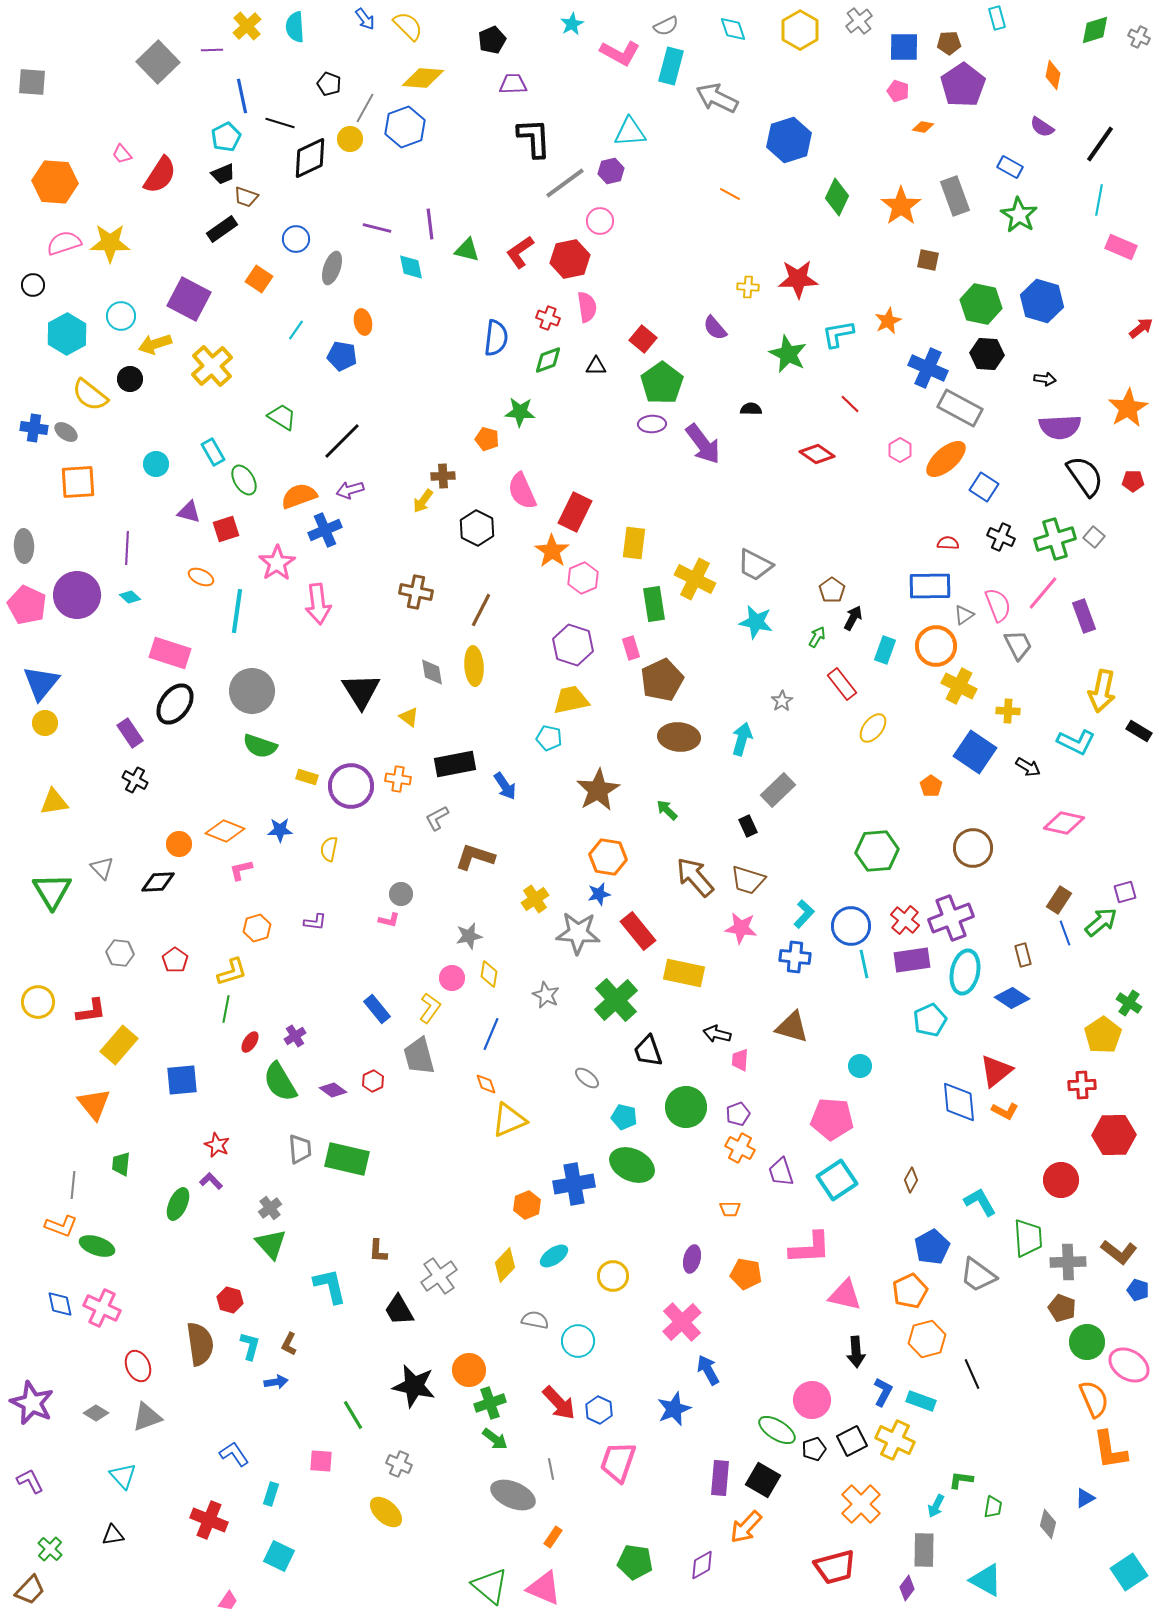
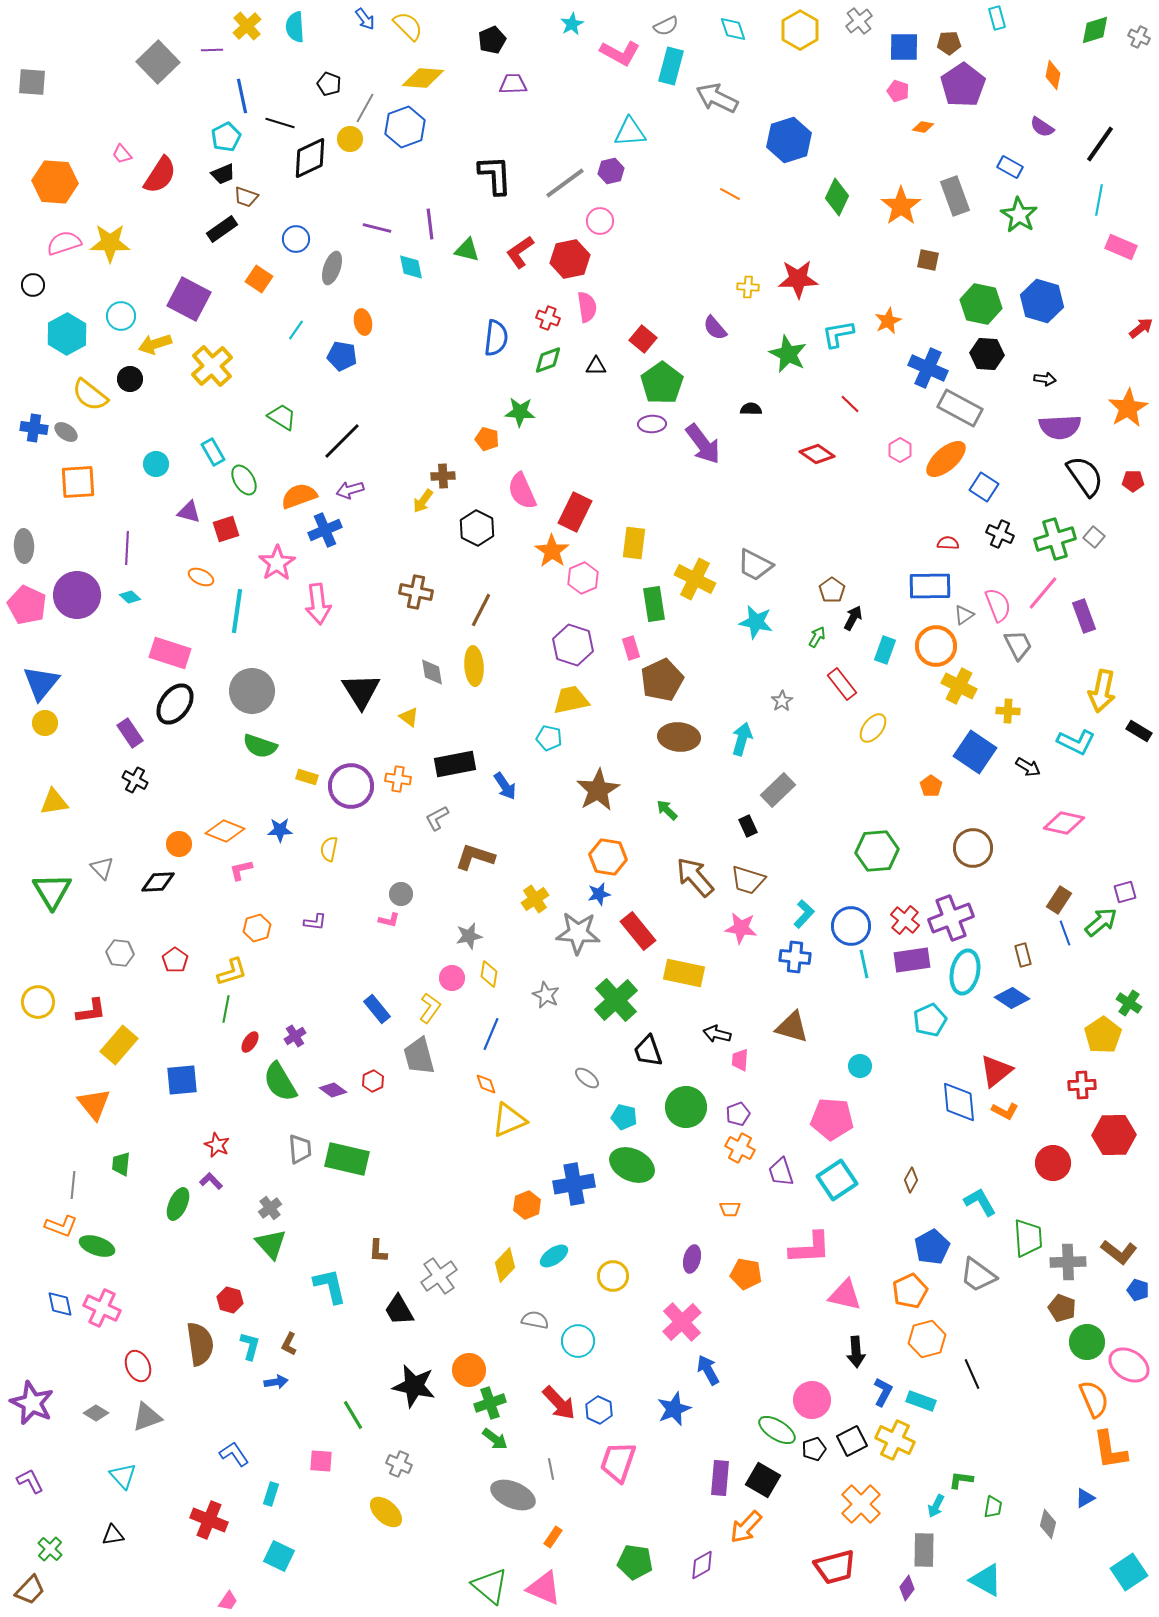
black L-shape at (534, 138): moved 39 px left, 37 px down
black cross at (1001, 537): moved 1 px left, 3 px up
red circle at (1061, 1180): moved 8 px left, 17 px up
